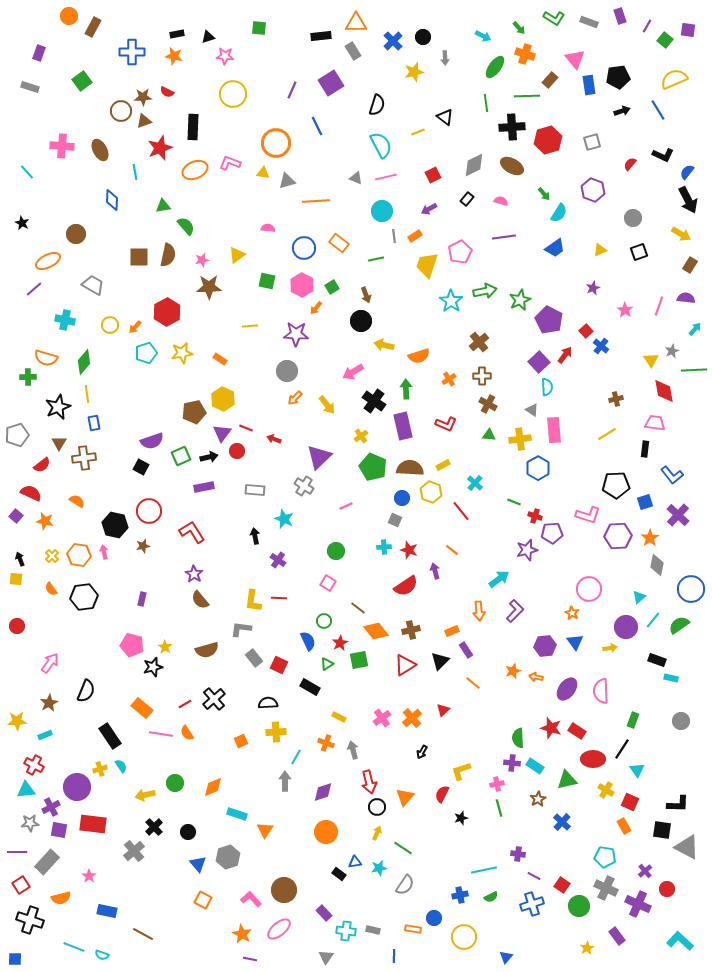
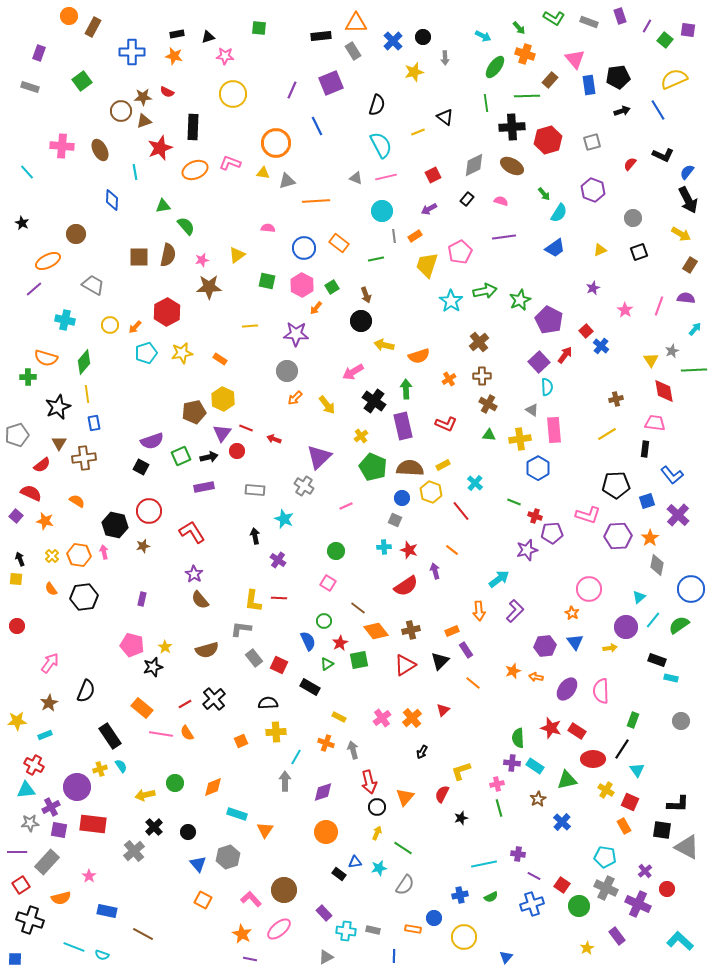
purple square at (331, 83): rotated 10 degrees clockwise
blue square at (645, 502): moved 2 px right, 1 px up
cyan line at (484, 870): moved 6 px up
gray triangle at (326, 957): rotated 28 degrees clockwise
